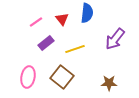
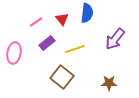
purple rectangle: moved 1 px right
pink ellipse: moved 14 px left, 24 px up
